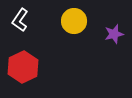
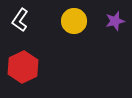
purple star: moved 1 px right, 13 px up
